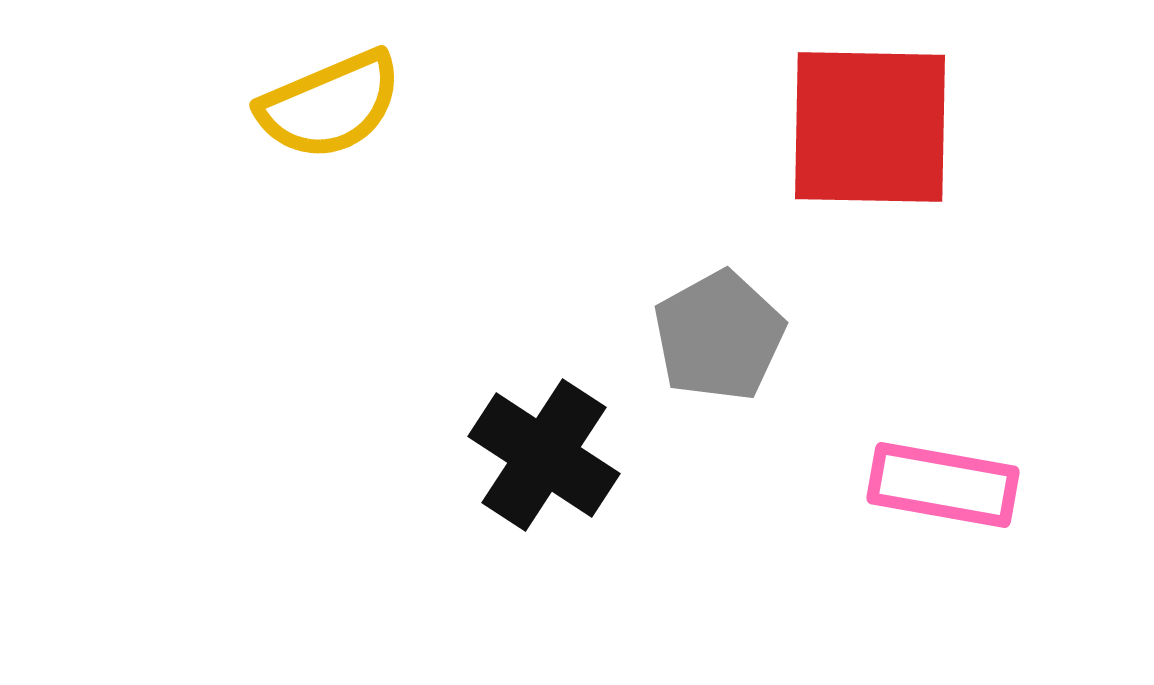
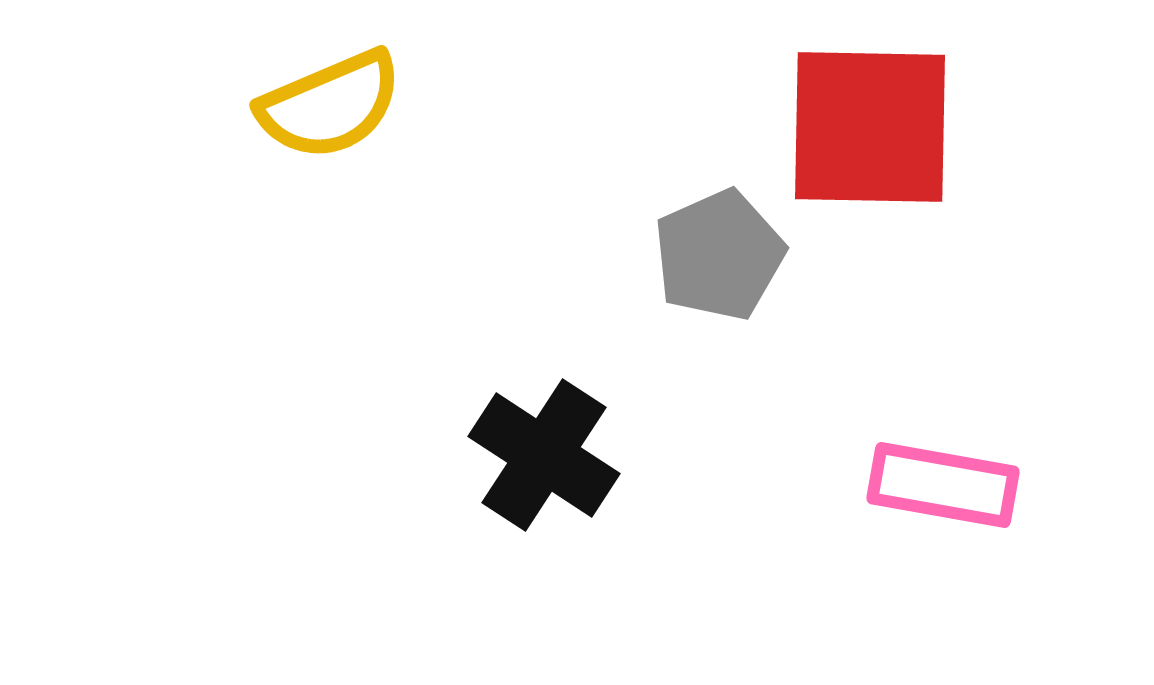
gray pentagon: moved 81 px up; rotated 5 degrees clockwise
